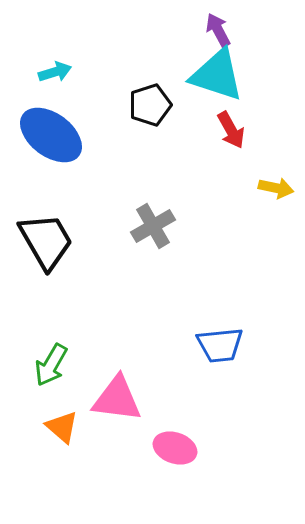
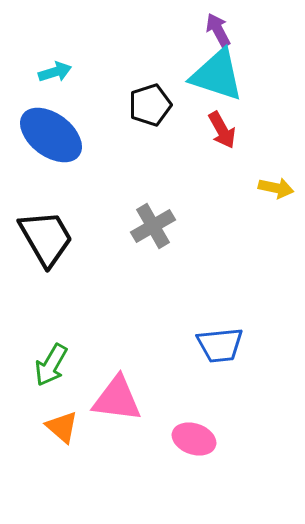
red arrow: moved 9 px left
black trapezoid: moved 3 px up
pink ellipse: moved 19 px right, 9 px up
